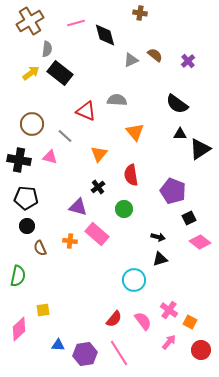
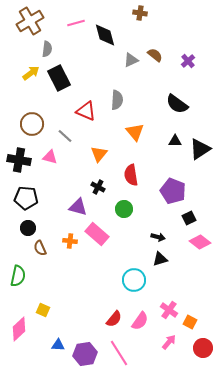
black rectangle at (60, 73): moved 1 px left, 5 px down; rotated 25 degrees clockwise
gray semicircle at (117, 100): rotated 90 degrees clockwise
black triangle at (180, 134): moved 5 px left, 7 px down
black cross at (98, 187): rotated 24 degrees counterclockwise
black circle at (27, 226): moved 1 px right, 2 px down
yellow square at (43, 310): rotated 32 degrees clockwise
pink semicircle at (143, 321): moved 3 px left; rotated 72 degrees clockwise
red circle at (201, 350): moved 2 px right, 2 px up
